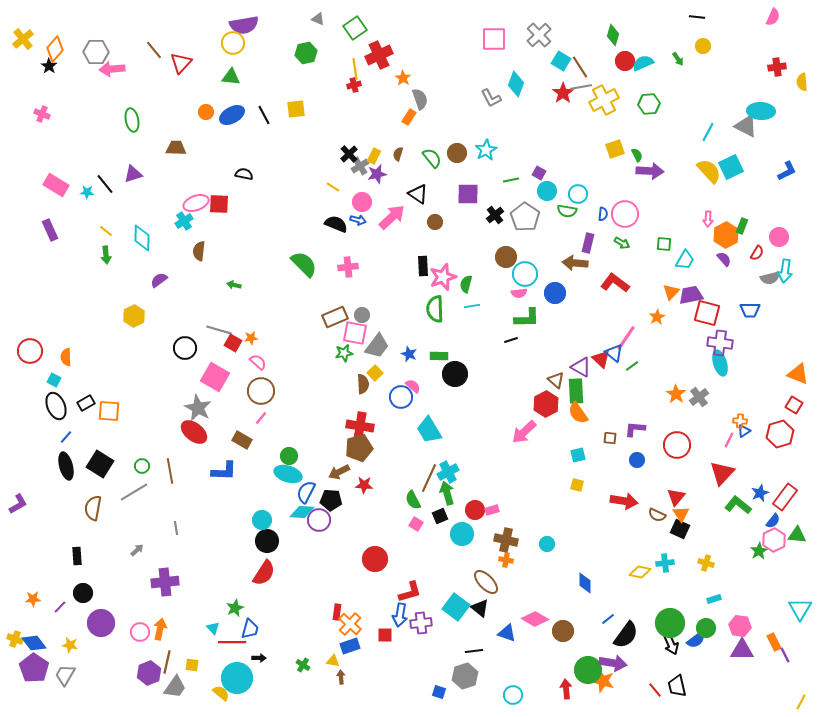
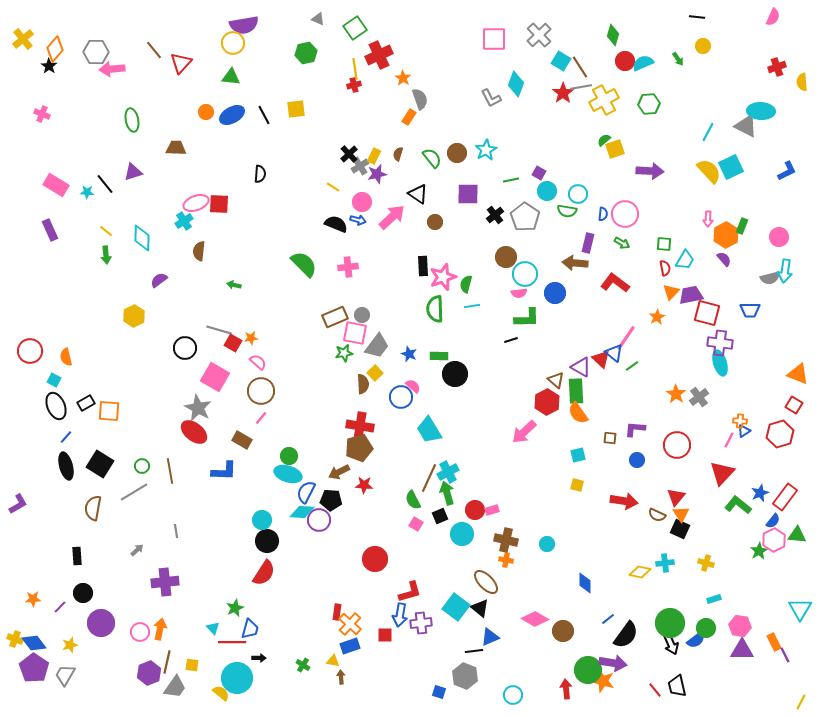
red cross at (777, 67): rotated 12 degrees counterclockwise
green semicircle at (637, 155): moved 33 px left, 15 px up; rotated 104 degrees counterclockwise
purple triangle at (133, 174): moved 2 px up
black semicircle at (244, 174): moved 16 px right; rotated 84 degrees clockwise
red semicircle at (757, 253): moved 92 px left, 15 px down; rotated 42 degrees counterclockwise
orange semicircle at (66, 357): rotated 12 degrees counterclockwise
red hexagon at (546, 404): moved 1 px right, 2 px up
gray line at (176, 528): moved 3 px down
blue triangle at (507, 633): moved 17 px left, 4 px down; rotated 42 degrees counterclockwise
yellow star at (70, 645): rotated 28 degrees counterclockwise
gray hexagon at (465, 676): rotated 20 degrees counterclockwise
